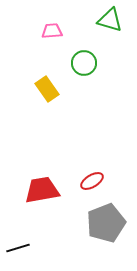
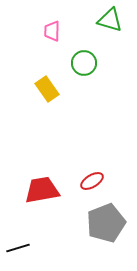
pink trapezoid: rotated 85 degrees counterclockwise
